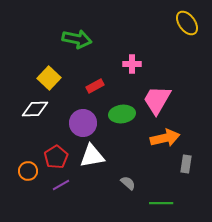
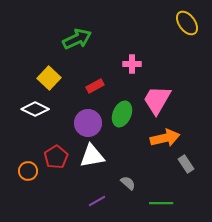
green arrow: rotated 36 degrees counterclockwise
white diamond: rotated 28 degrees clockwise
green ellipse: rotated 60 degrees counterclockwise
purple circle: moved 5 px right
gray rectangle: rotated 42 degrees counterclockwise
purple line: moved 36 px right, 16 px down
